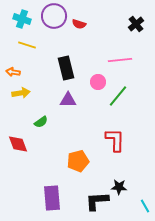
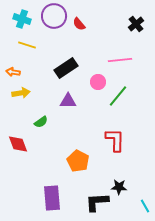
red semicircle: rotated 32 degrees clockwise
black rectangle: rotated 70 degrees clockwise
purple triangle: moved 1 px down
orange pentagon: rotated 30 degrees counterclockwise
black L-shape: moved 1 px down
